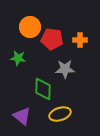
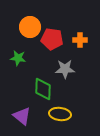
yellow ellipse: rotated 25 degrees clockwise
